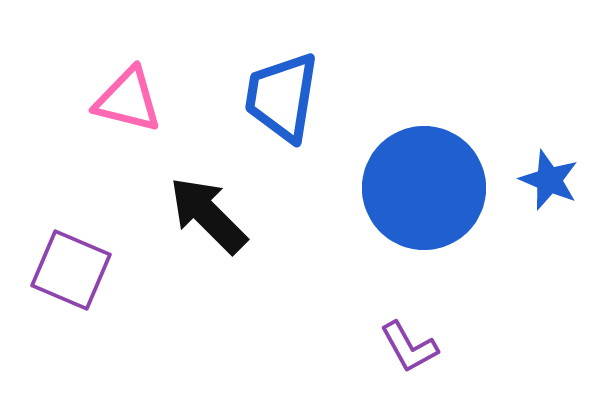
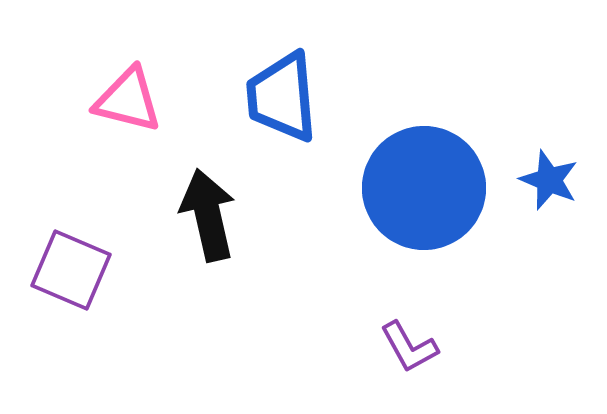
blue trapezoid: rotated 14 degrees counterclockwise
black arrow: rotated 32 degrees clockwise
